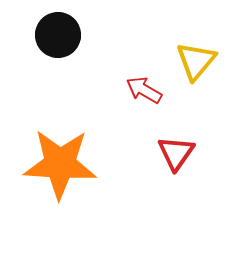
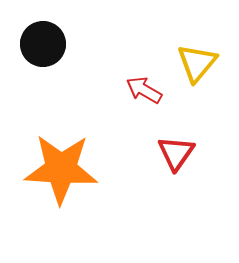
black circle: moved 15 px left, 9 px down
yellow triangle: moved 1 px right, 2 px down
orange star: moved 1 px right, 5 px down
